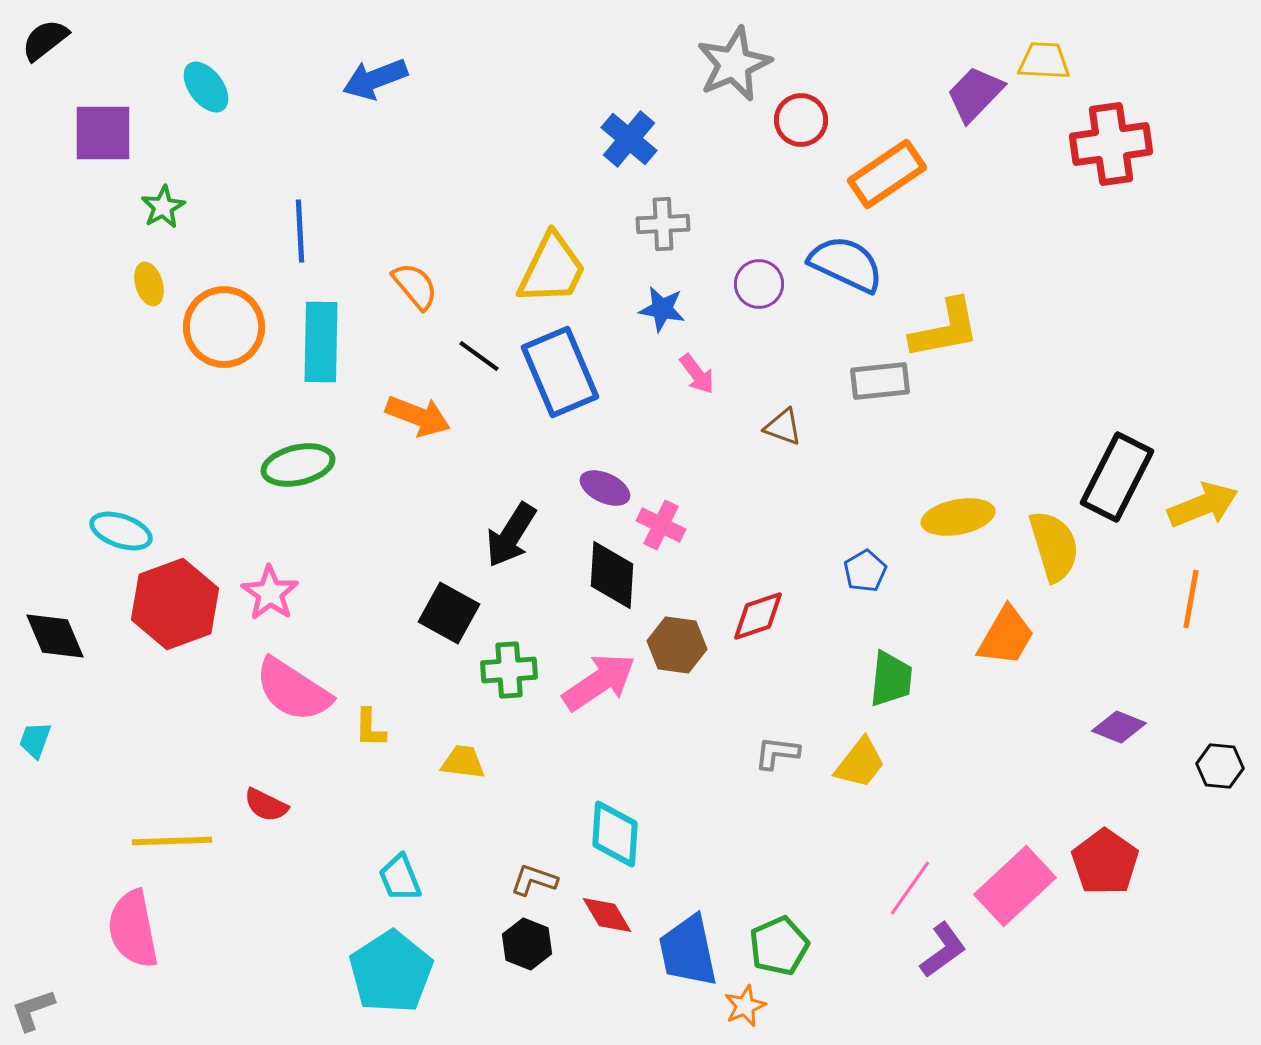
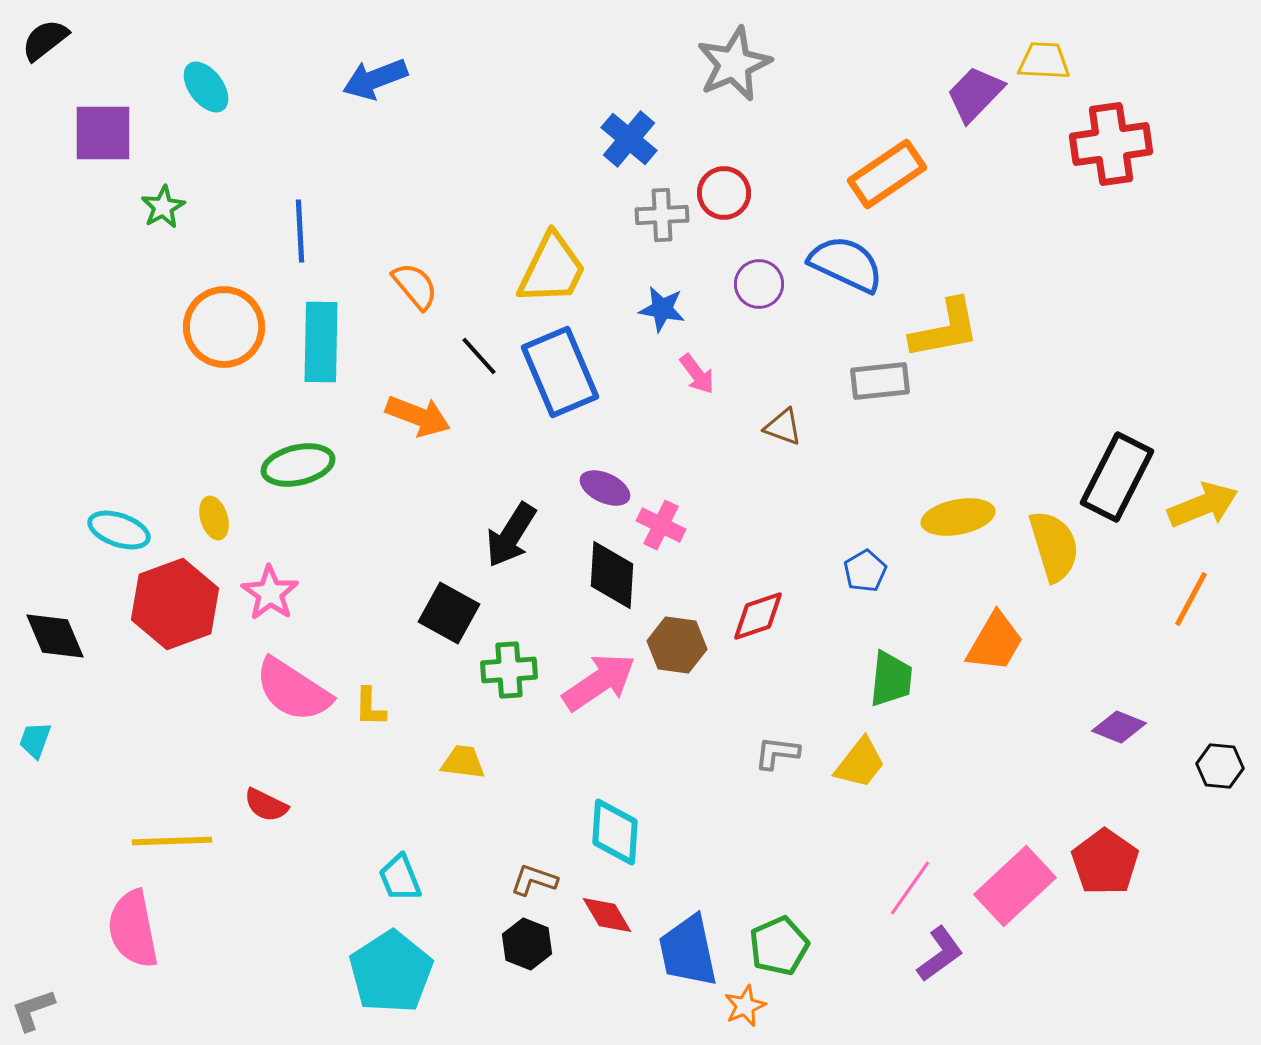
red circle at (801, 120): moved 77 px left, 73 px down
gray cross at (663, 224): moved 1 px left, 9 px up
yellow ellipse at (149, 284): moved 65 px right, 234 px down
black line at (479, 356): rotated 12 degrees clockwise
cyan ellipse at (121, 531): moved 2 px left, 1 px up
orange line at (1191, 599): rotated 18 degrees clockwise
orange trapezoid at (1006, 636): moved 11 px left, 6 px down
yellow L-shape at (370, 728): moved 21 px up
cyan diamond at (615, 834): moved 2 px up
purple L-shape at (943, 950): moved 3 px left, 4 px down
